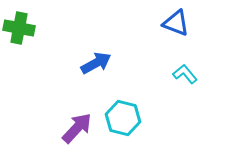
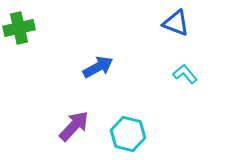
green cross: rotated 24 degrees counterclockwise
blue arrow: moved 2 px right, 4 px down
cyan hexagon: moved 5 px right, 16 px down
purple arrow: moved 3 px left, 2 px up
